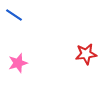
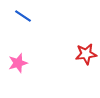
blue line: moved 9 px right, 1 px down
